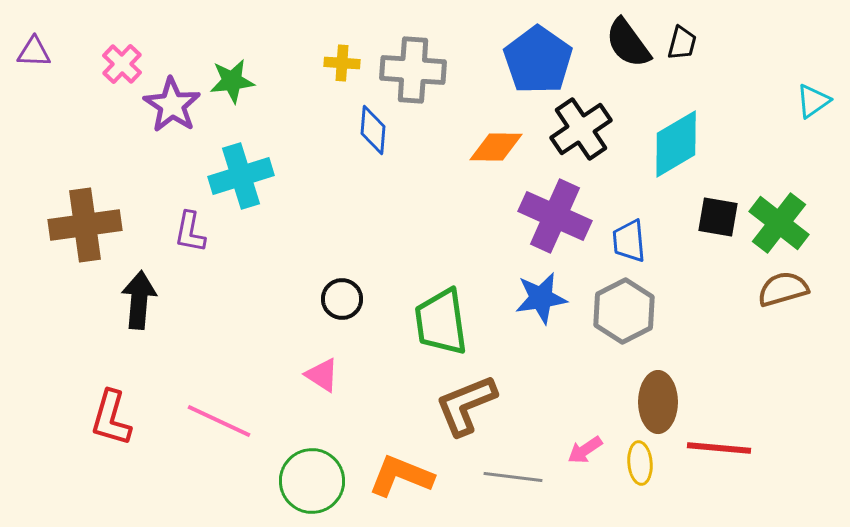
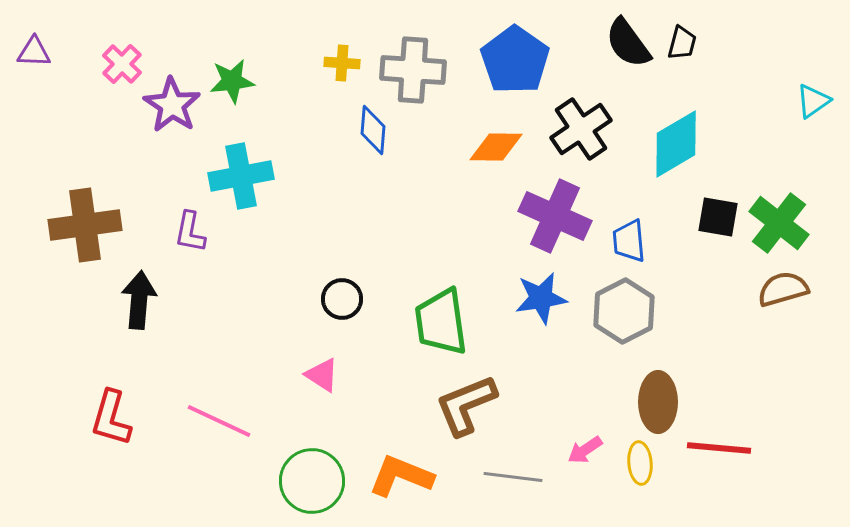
blue pentagon: moved 23 px left
cyan cross: rotated 6 degrees clockwise
